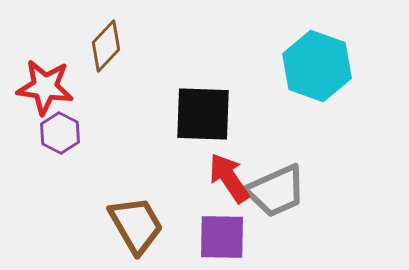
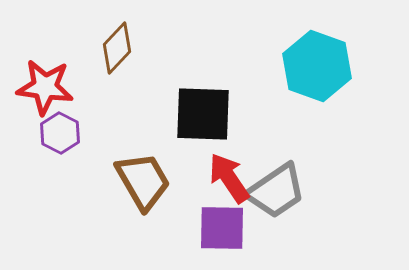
brown diamond: moved 11 px right, 2 px down
gray trapezoid: rotated 10 degrees counterclockwise
brown trapezoid: moved 7 px right, 44 px up
purple square: moved 9 px up
